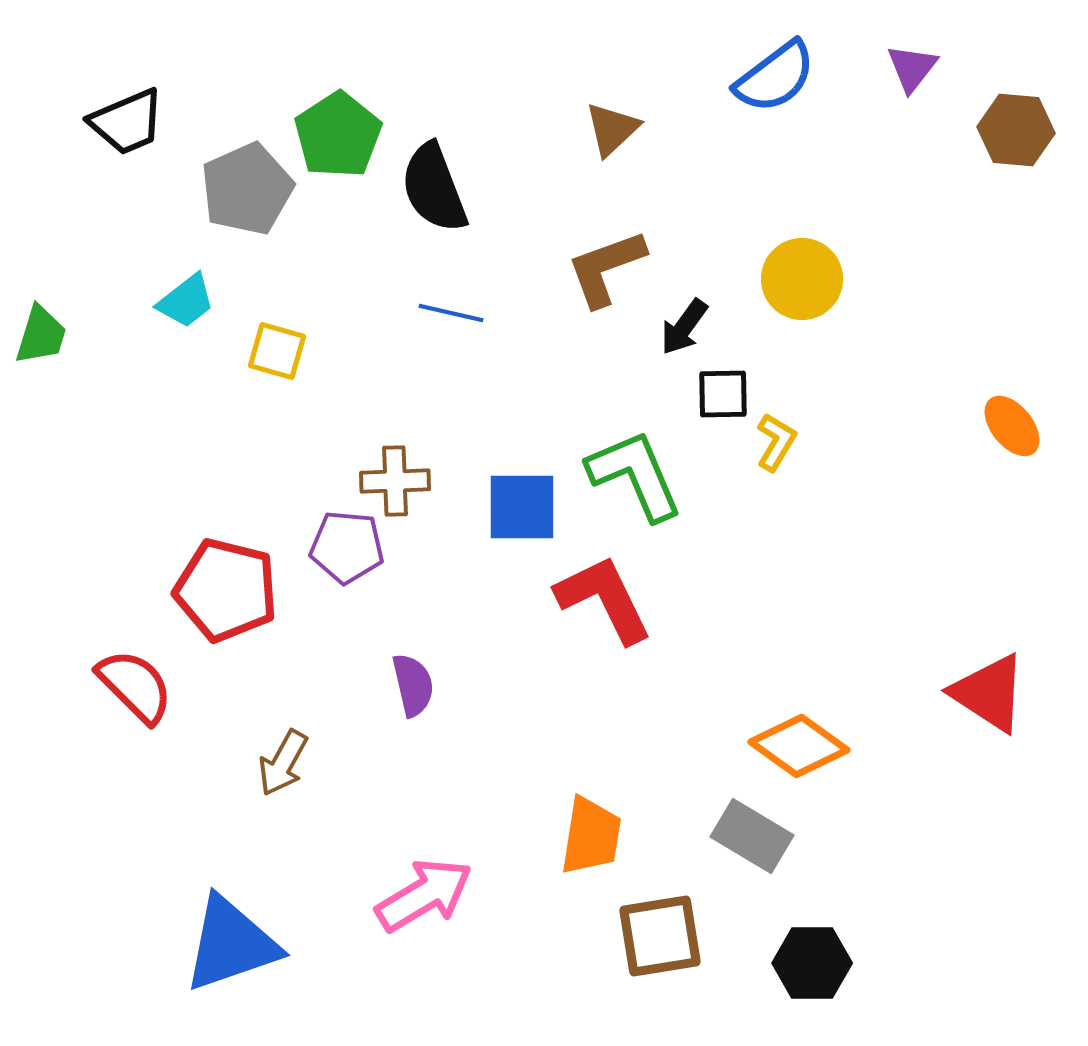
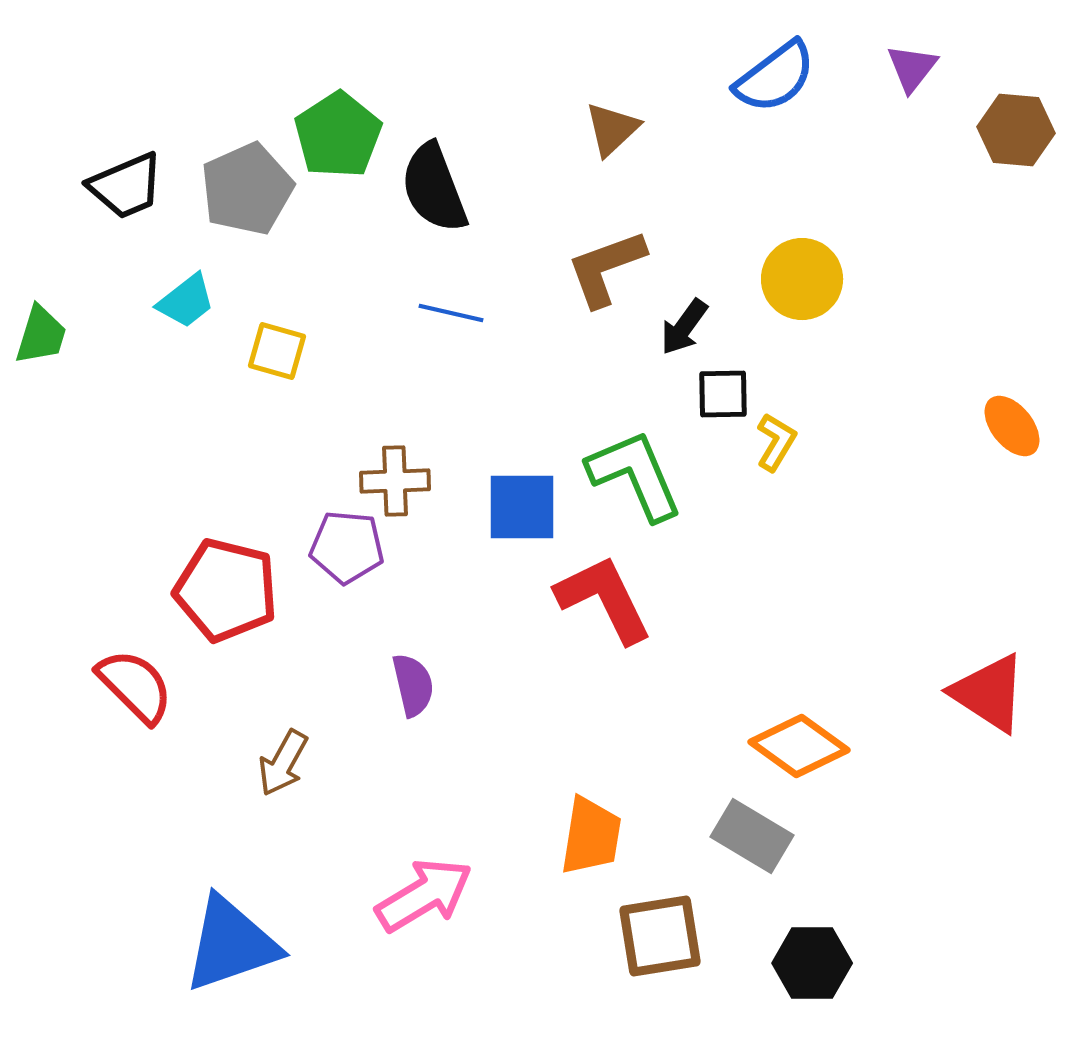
black trapezoid: moved 1 px left, 64 px down
